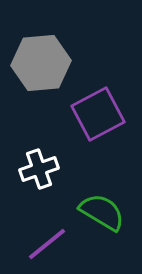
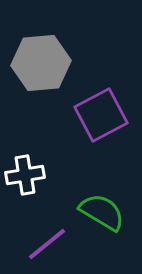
purple square: moved 3 px right, 1 px down
white cross: moved 14 px left, 6 px down; rotated 9 degrees clockwise
